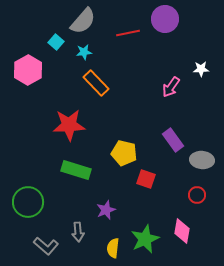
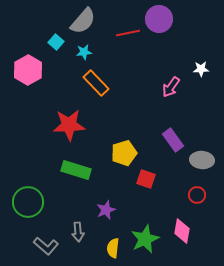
purple circle: moved 6 px left
yellow pentagon: rotated 30 degrees counterclockwise
